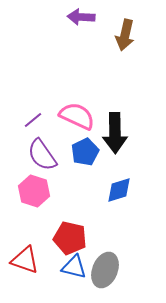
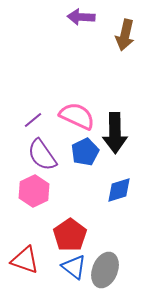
pink hexagon: rotated 16 degrees clockwise
red pentagon: moved 3 px up; rotated 24 degrees clockwise
blue triangle: rotated 24 degrees clockwise
